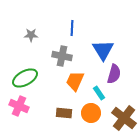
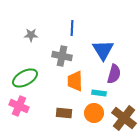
orange trapezoid: rotated 25 degrees counterclockwise
cyan rectangle: rotated 48 degrees counterclockwise
orange circle: moved 3 px right
